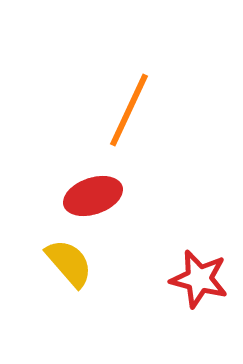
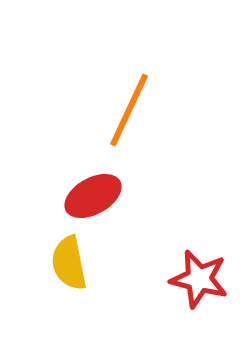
red ellipse: rotated 10 degrees counterclockwise
yellow semicircle: rotated 150 degrees counterclockwise
